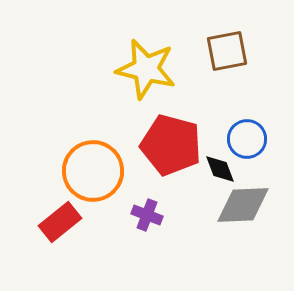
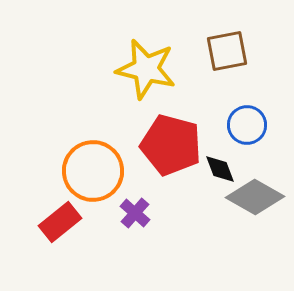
blue circle: moved 14 px up
gray diamond: moved 12 px right, 8 px up; rotated 32 degrees clockwise
purple cross: moved 12 px left, 2 px up; rotated 20 degrees clockwise
